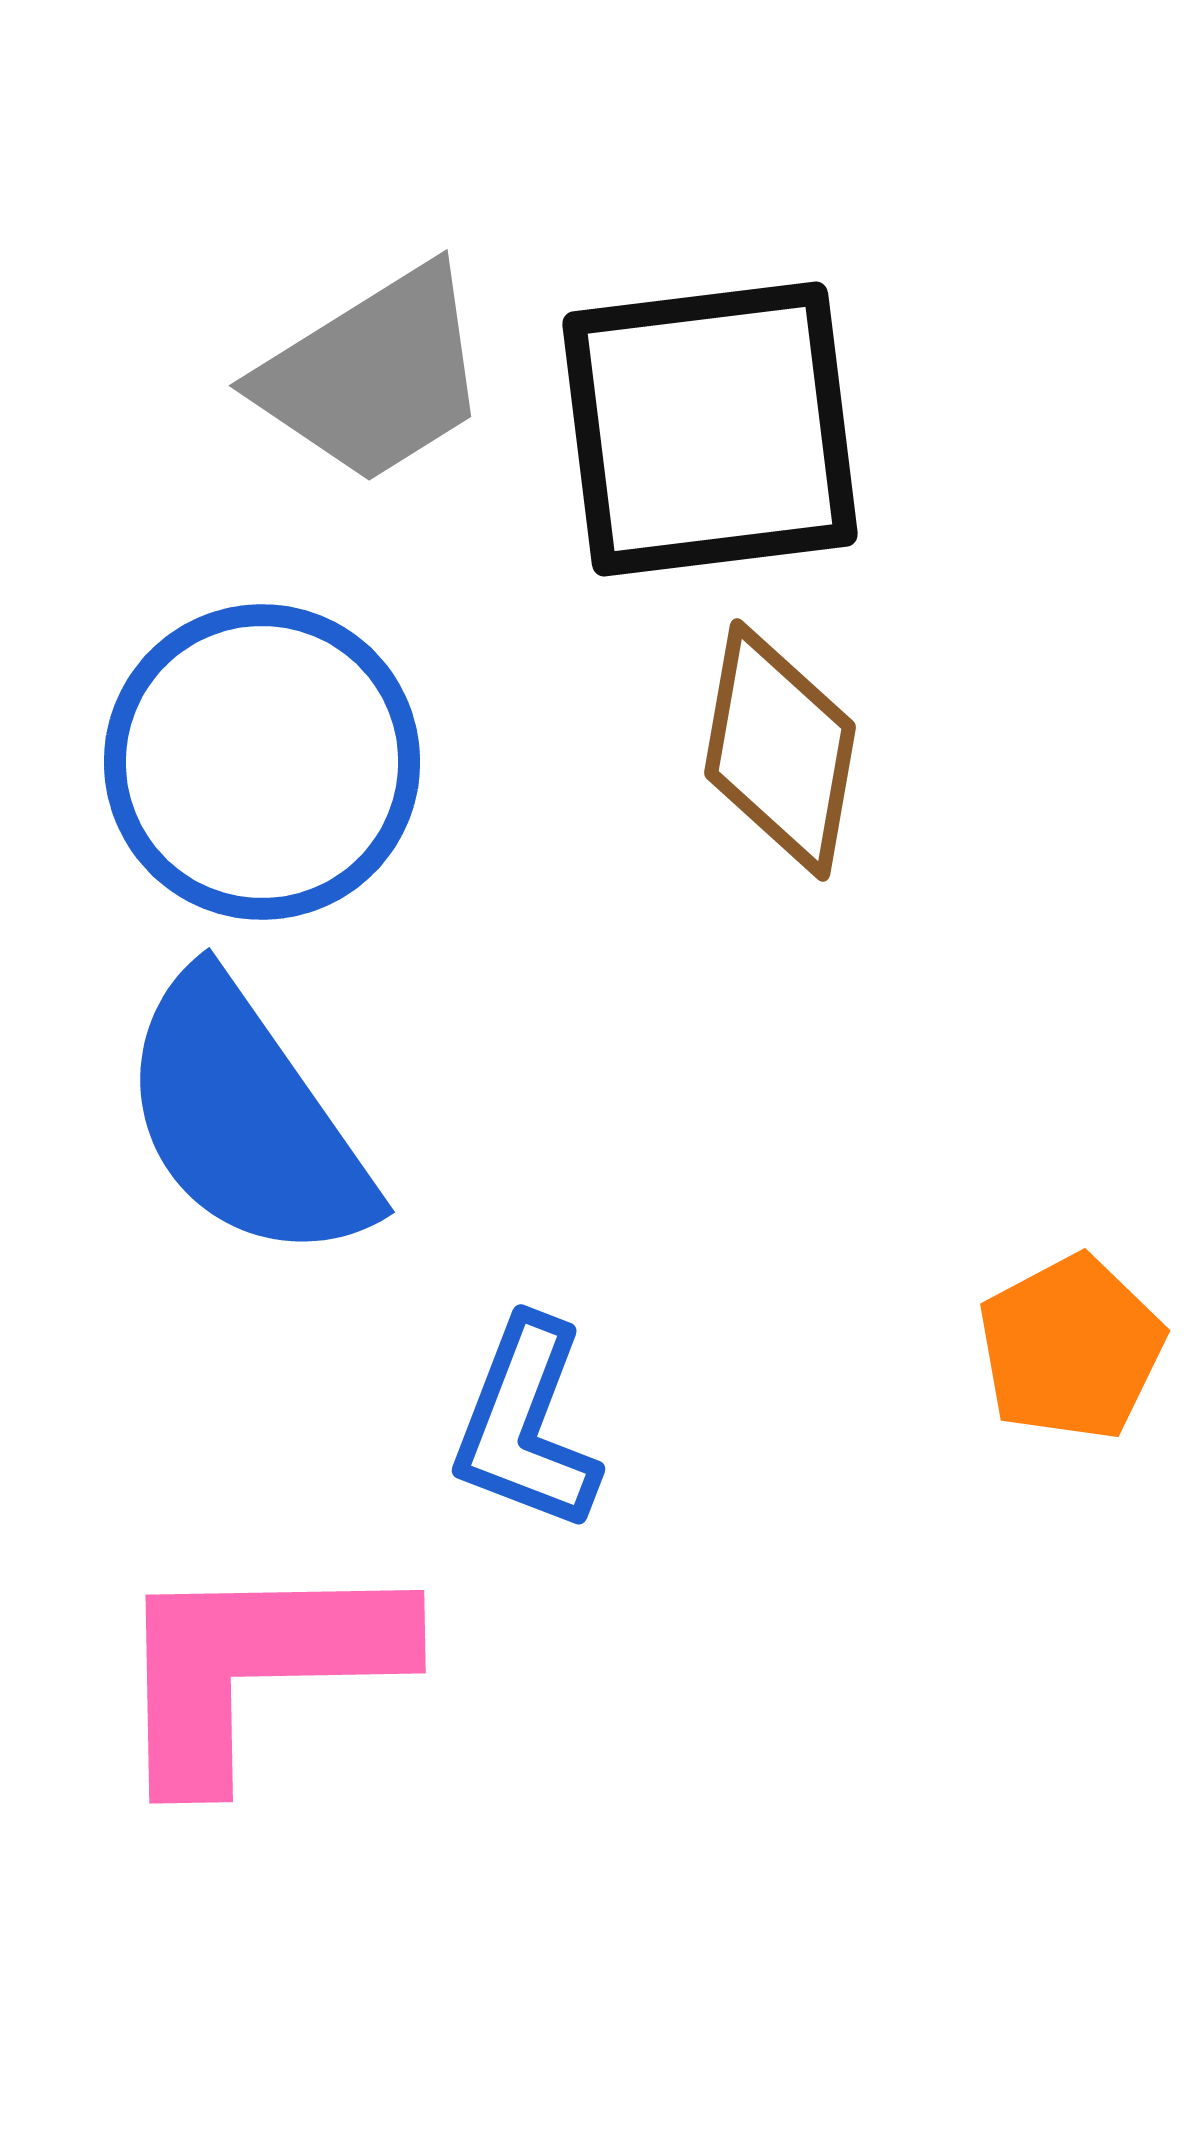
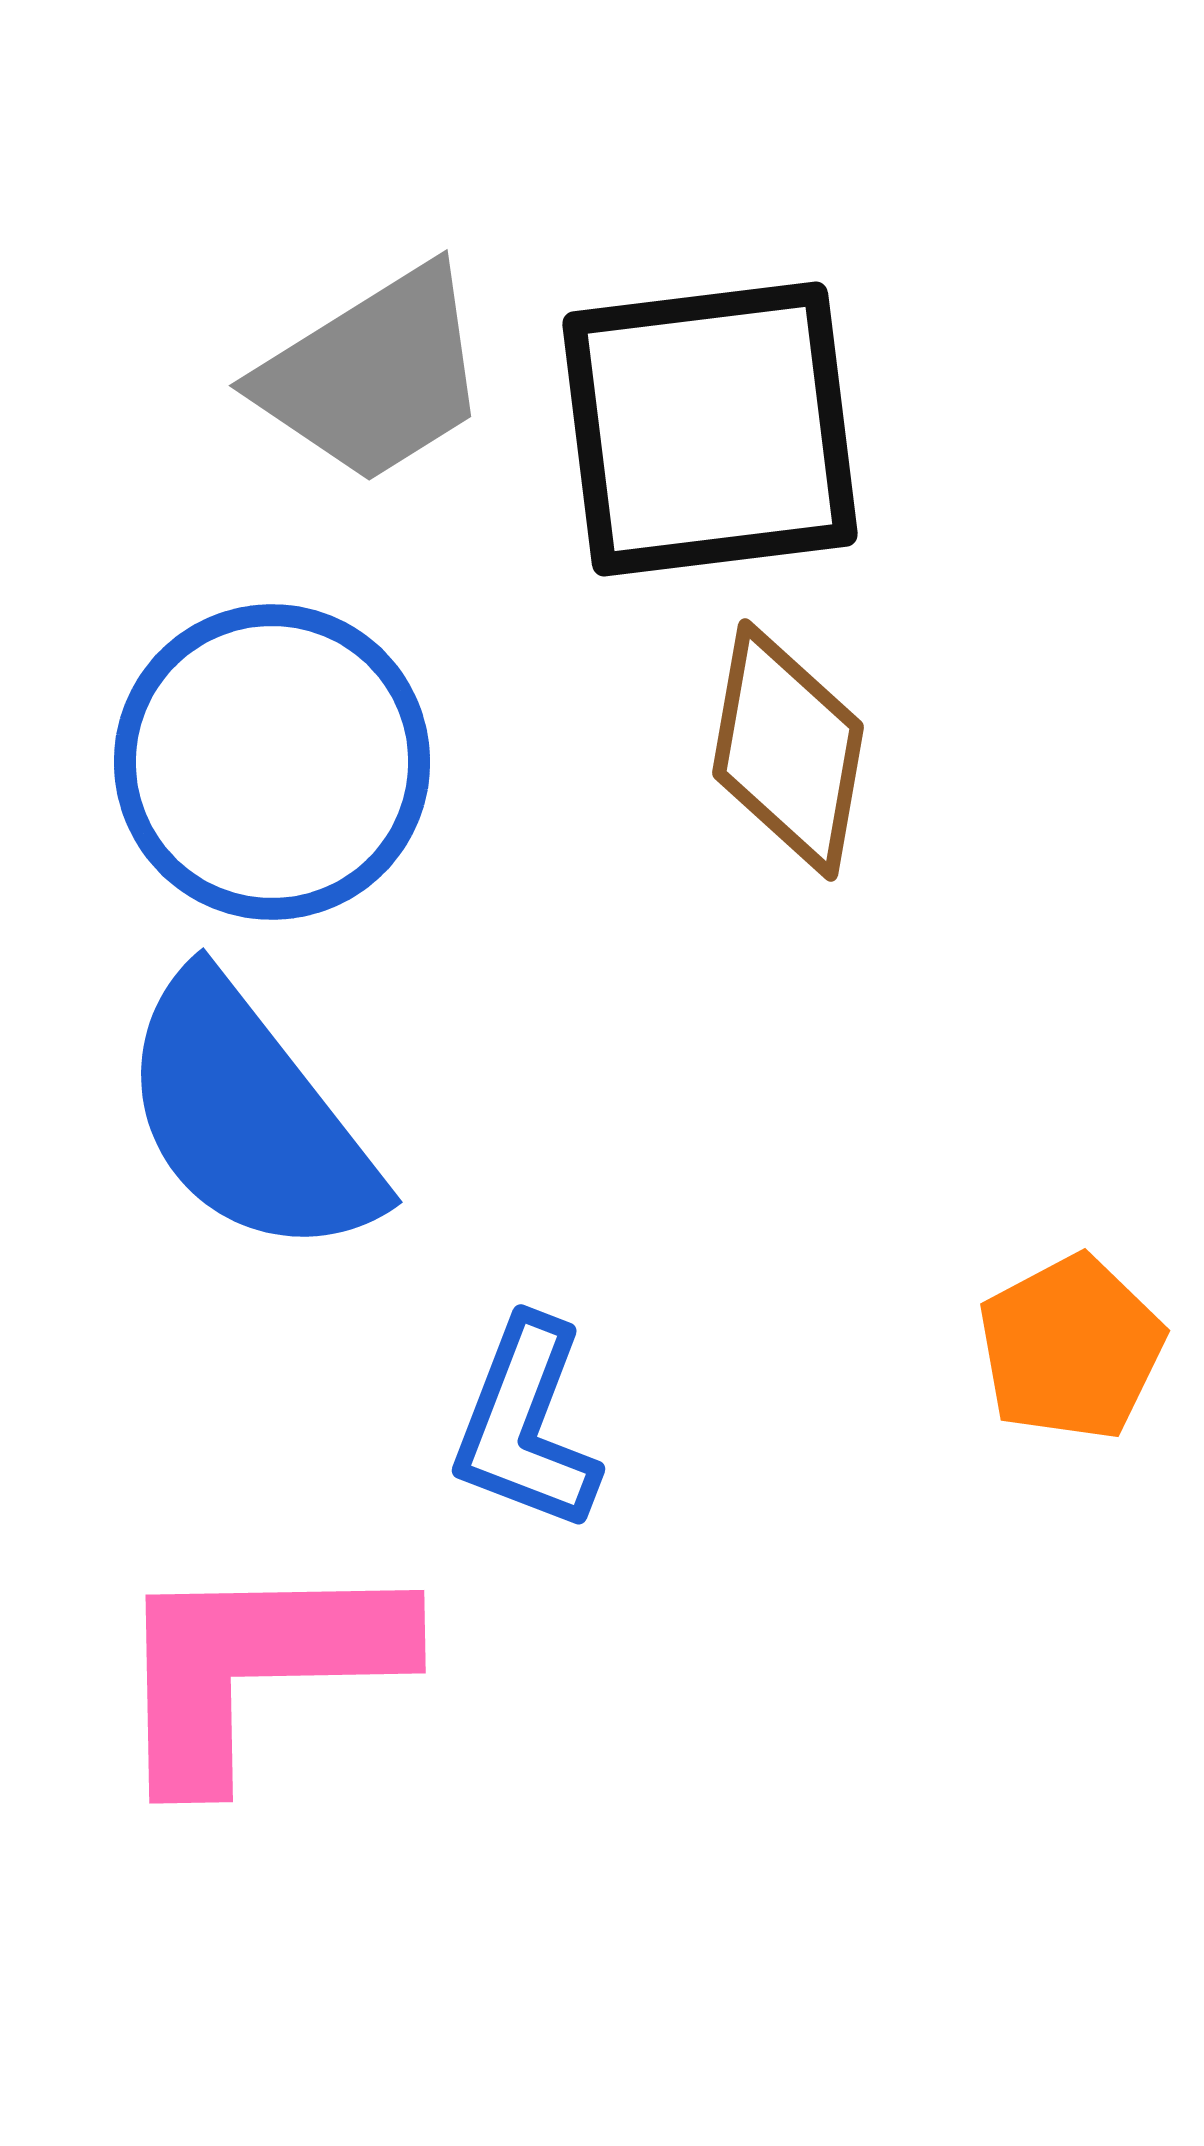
brown diamond: moved 8 px right
blue circle: moved 10 px right
blue semicircle: moved 3 px right, 2 px up; rotated 3 degrees counterclockwise
